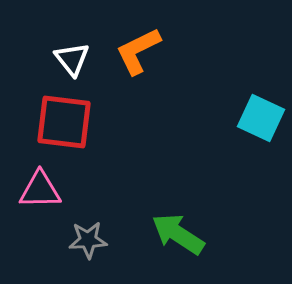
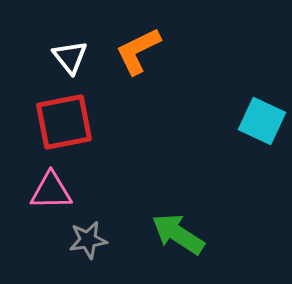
white triangle: moved 2 px left, 2 px up
cyan square: moved 1 px right, 3 px down
red square: rotated 18 degrees counterclockwise
pink triangle: moved 11 px right, 1 px down
gray star: rotated 6 degrees counterclockwise
